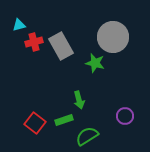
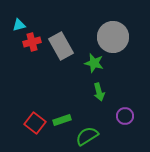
red cross: moved 2 px left
green star: moved 1 px left
green arrow: moved 20 px right, 8 px up
green rectangle: moved 2 px left
